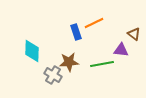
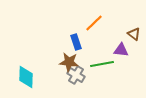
orange line: rotated 18 degrees counterclockwise
blue rectangle: moved 10 px down
cyan diamond: moved 6 px left, 26 px down
brown star: rotated 12 degrees clockwise
gray cross: moved 23 px right
